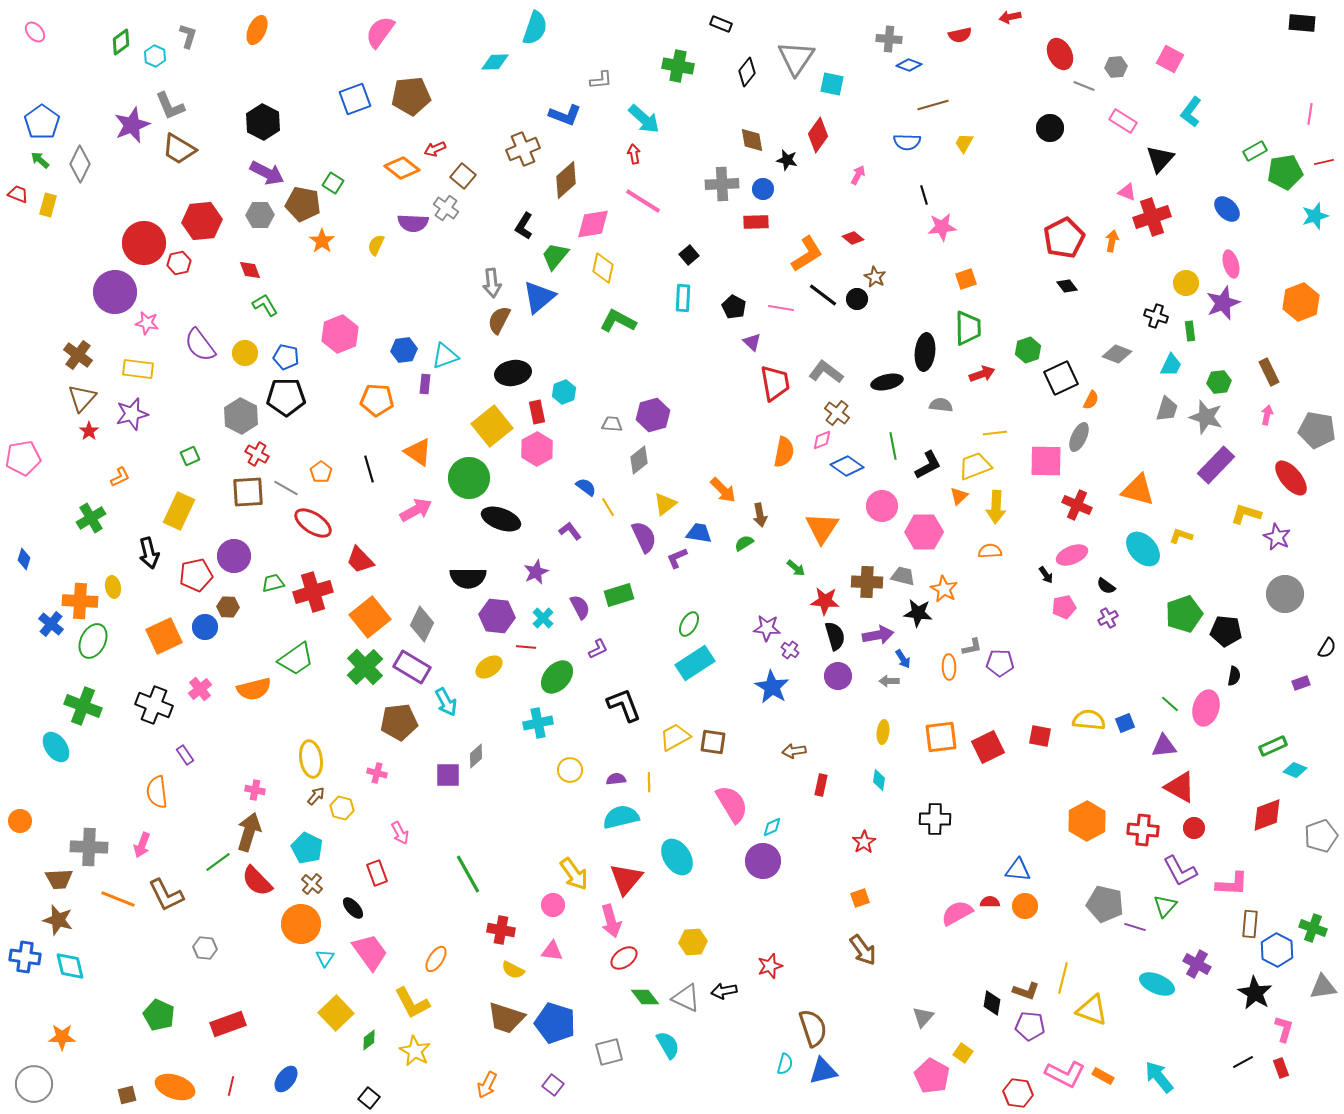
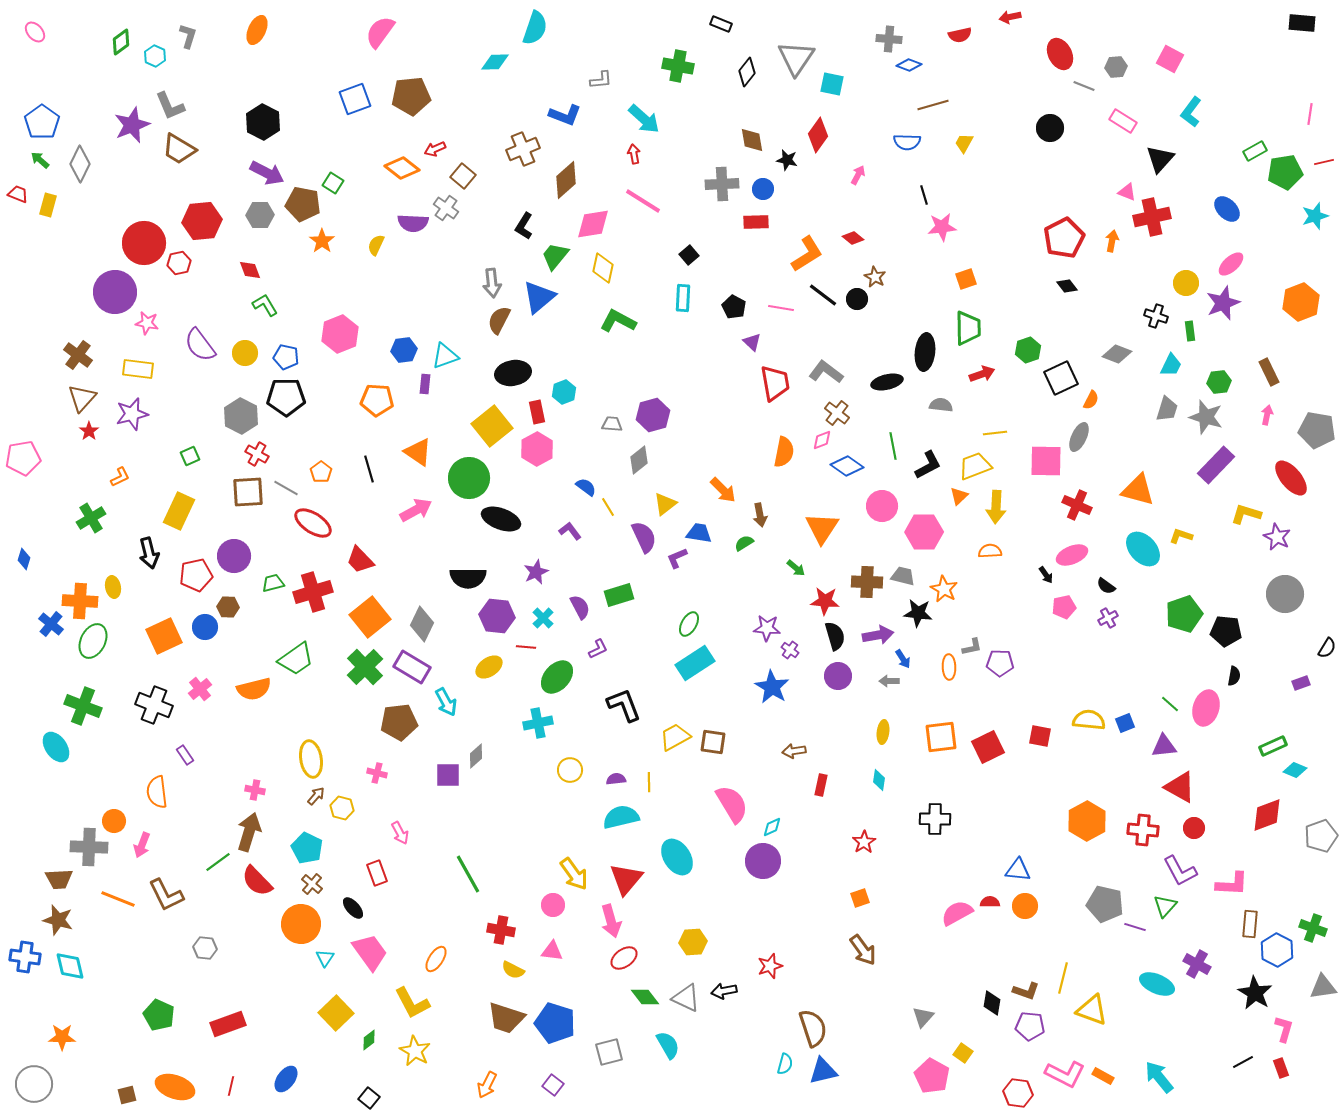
red cross at (1152, 217): rotated 6 degrees clockwise
pink ellipse at (1231, 264): rotated 64 degrees clockwise
orange circle at (20, 821): moved 94 px right
